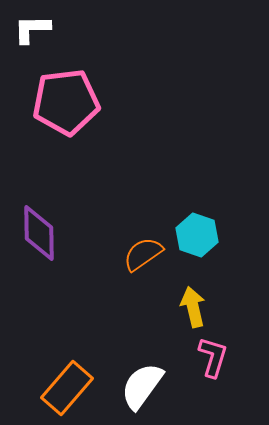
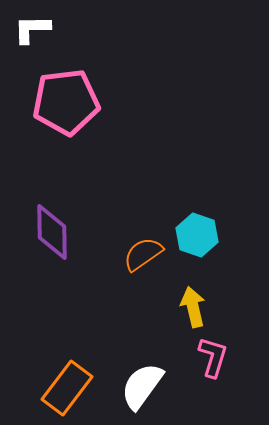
purple diamond: moved 13 px right, 1 px up
orange rectangle: rotated 4 degrees counterclockwise
